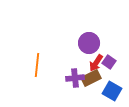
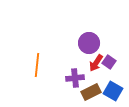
brown rectangle: moved 14 px down
blue square: moved 1 px right
